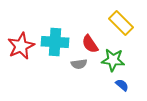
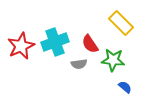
cyan cross: rotated 24 degrees counterclockwise
blue semicircle: moved 3 px right, 2 px down
